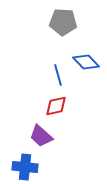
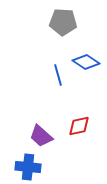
blue diamond: rotated 12 degrees counterclockwise
red diamond: moved 23 px right, 20 px down
blue cross: moved 3 px right
